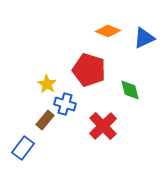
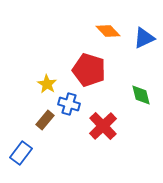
orange diamond: rotated 25 degrees clockwise
green diamond: moved 11 px right, 5 px down
blue cross: moved 4 px right
blue rectangle: moved 2 px left, 5 px down
